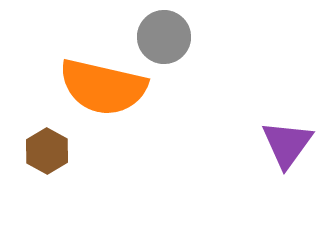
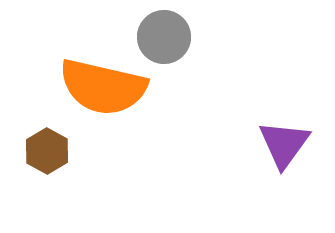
purple triangle: moved 3 px left
